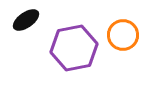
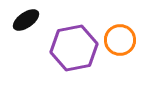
orange circle: moved 3 px left, 5 px down
